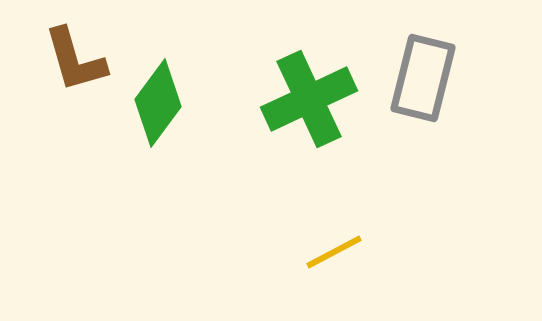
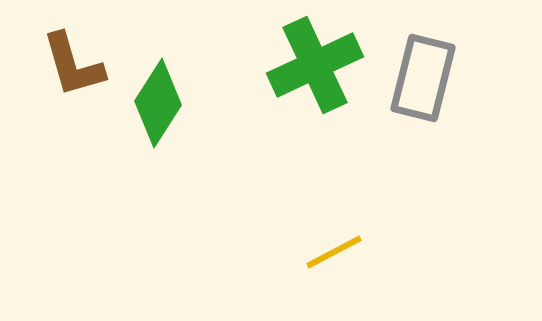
brown L-shape: moved 2 px left, 5 px down
green cross: moved 6 px right, 34 px up
green diamond: rotated 4 degrees counterclockwise
